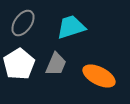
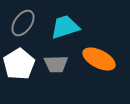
cyan trapezoid: moved 6 px left
gray trapezoid: rotated 65 degrees clockwise
orange ellipse: moved 17 px up
